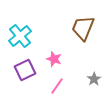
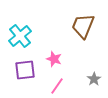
brown trapezoid: moved 2 px up
purple square: rotated 20 degrees clockwise
